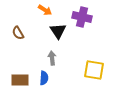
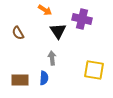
purple cross: moved 2 px down
